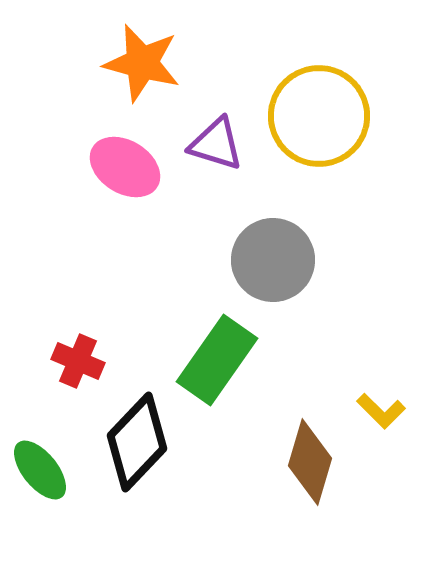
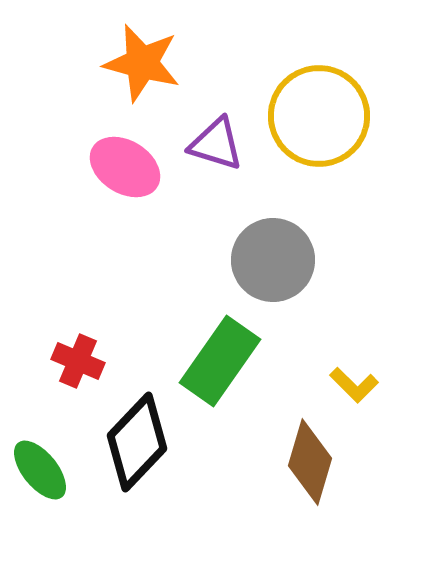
green rectangle: moved 3 px right, 1 px down
yellow L-shape: moved 27 px left, 26 px up
